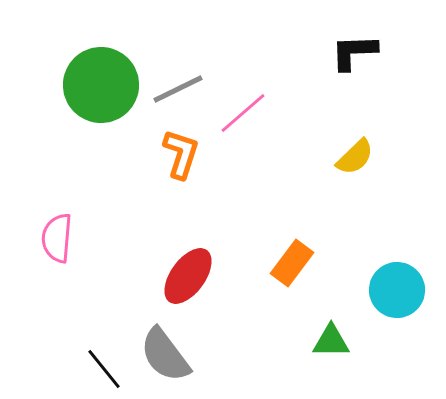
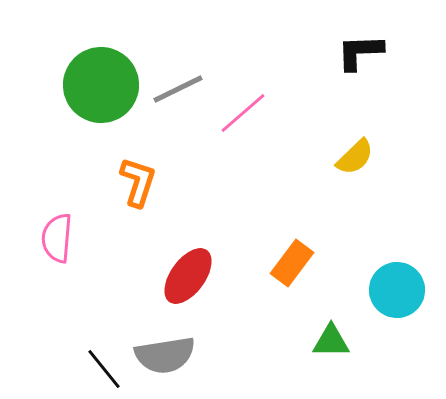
black L-shape: moved 6 px right
orange L-shape: moved 43 px left, 28 px down
gray semicircle: rotated 62 degrees counterclockwise
